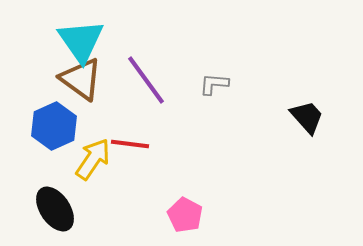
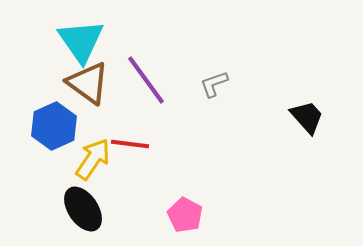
brown triangle: moved 7 px right, 4 px down
gray L-shape: rotated 24 degrees counterclockwise
black ellipse: moved 28 px right
